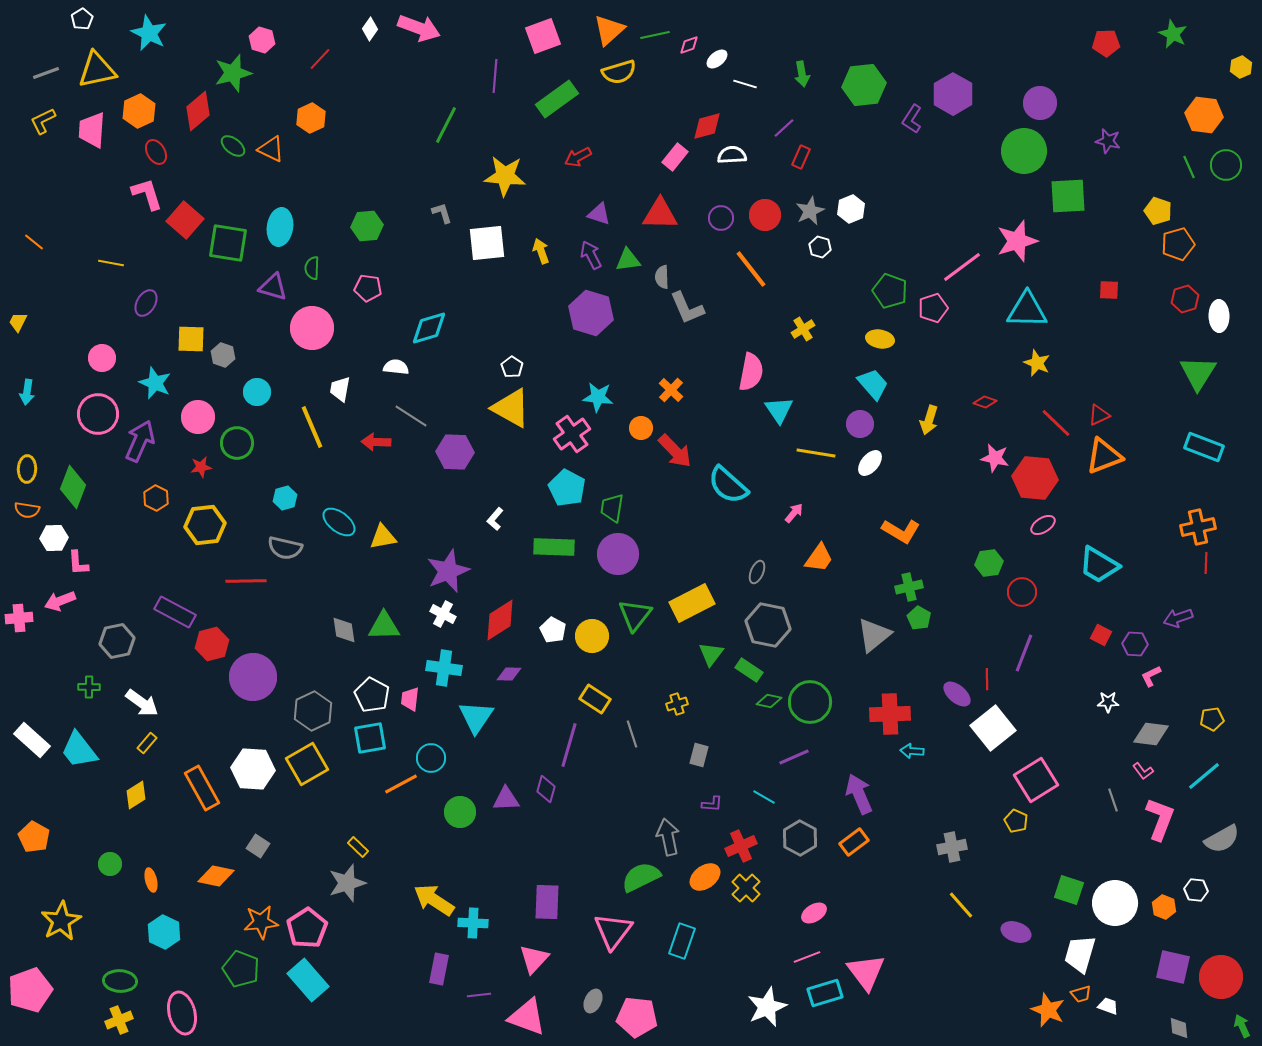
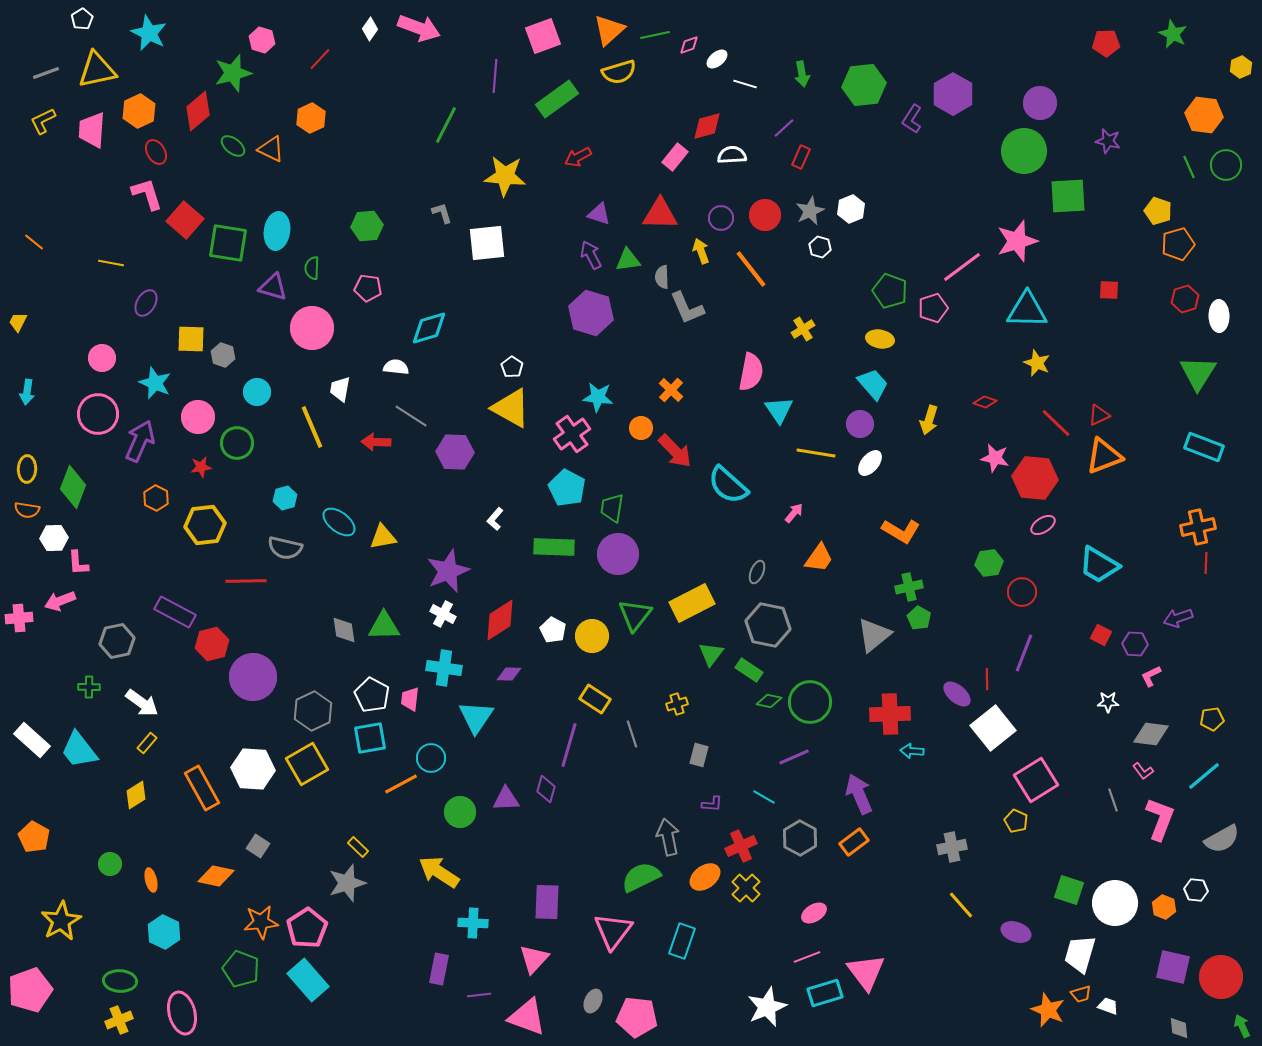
cyan ellipse at (280, 227): moved 3 px left, 4 px down
yellow arrow at (541, 251): moved 160 px right
yellow arrow at (434, 900): moved 5 px right, 28 px up
